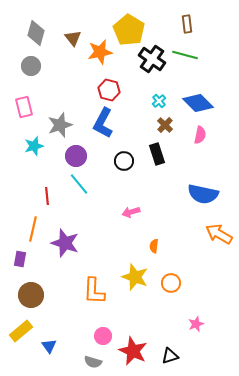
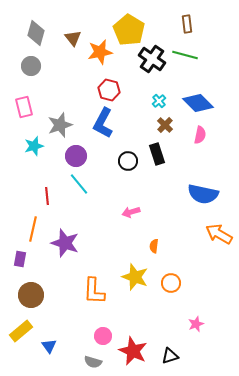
black circle: moved 4 px right
